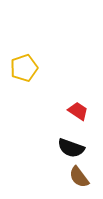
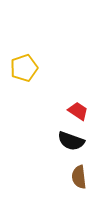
black semicircle: moved 7 px up
brown semicircle: rotated 30 degrees clockwise
